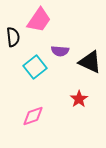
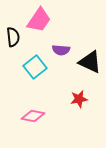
purple semicircle: moved 1 px right, 1 px up
red star: rotated 24 degrees clockwise
pink diamond: rotated 30 degrees clockwise
